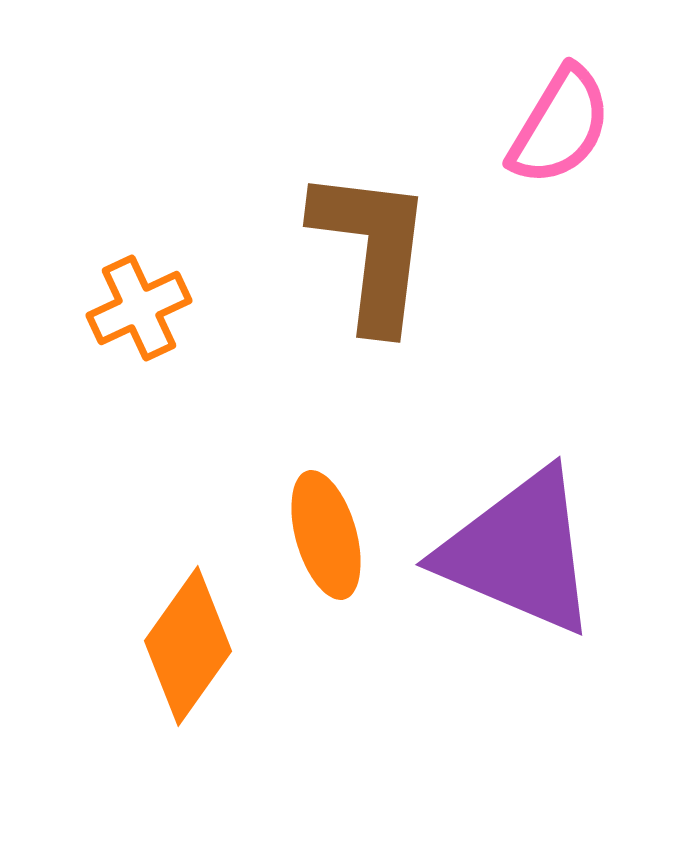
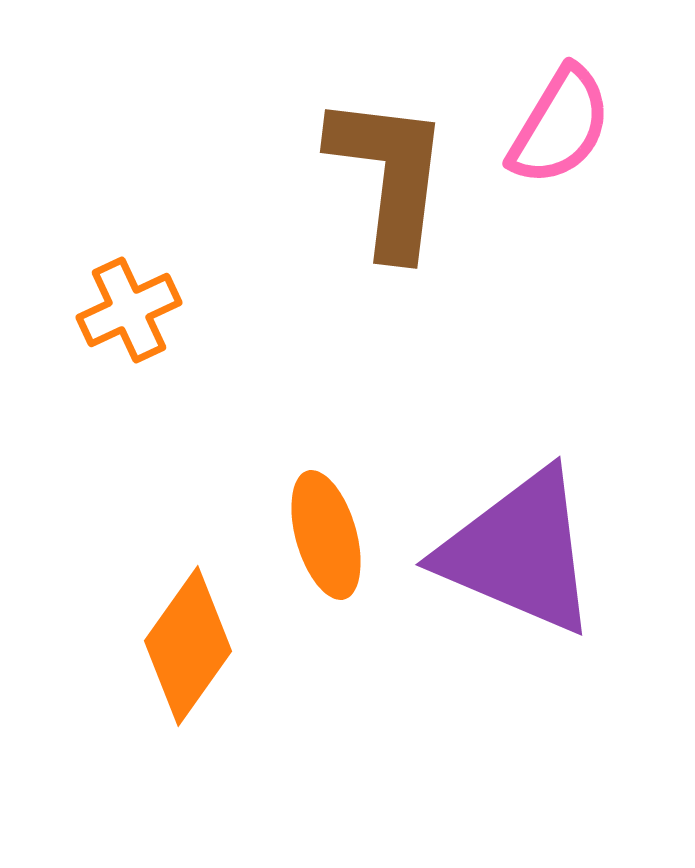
brown L-shape: moved 17 px right, 74 px up
orange cross: moved 10 px left, 2 px down
